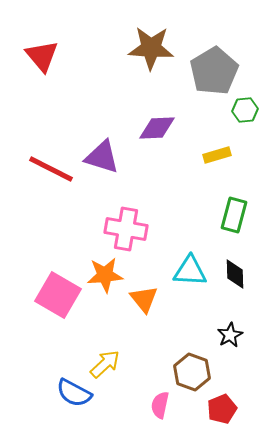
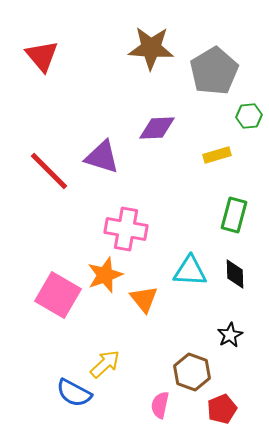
green hexagon: moved 4 px right, 6 px down
red line: moved 2 px left, 2 px down; rotated 18 degrees clockwise
orange star: rotated 15 degrees counterclockwise
